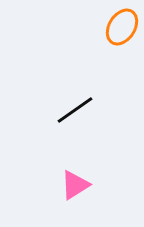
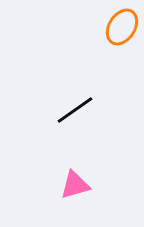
pink triangle: rotated 16 degrees clockwise
